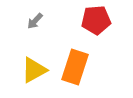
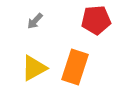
yellow triangle: moved 2 px up
